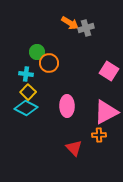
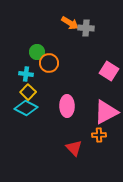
gray cross: rotated 21 degrees clockwise
